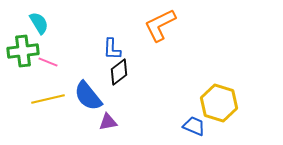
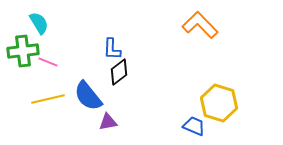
orange L-shape: moved 40 px right; rotated 72 degrees clockwise
